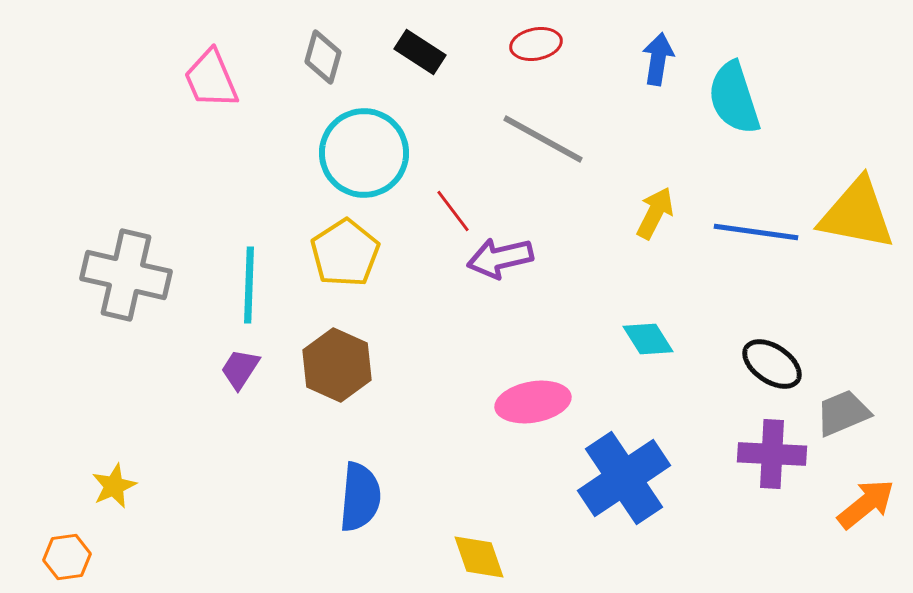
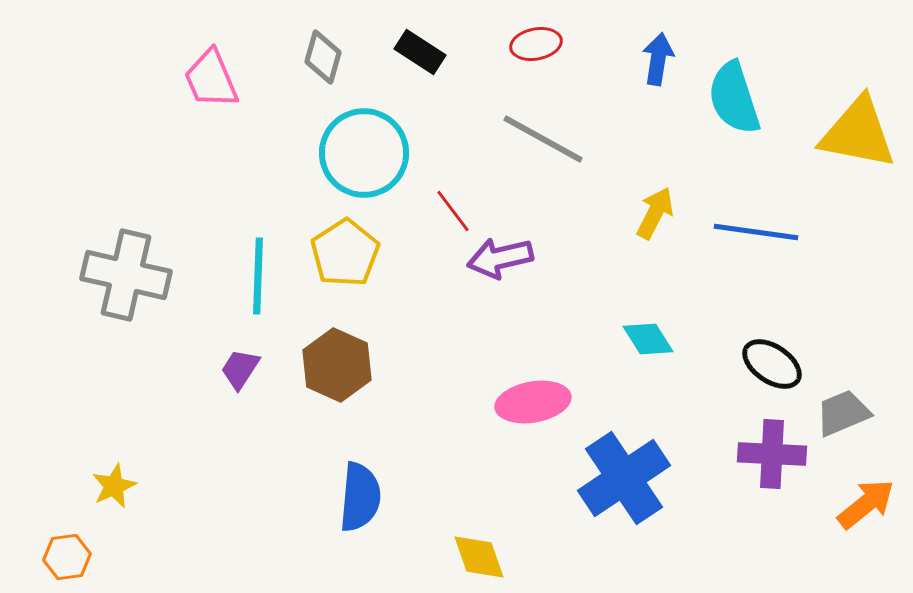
yellow triangle: moved 1 px right, 81 px up
cyan line: moved 9 px right, 9 px up
